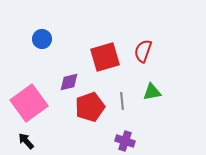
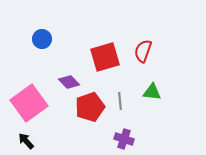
purple diamond: rotated 60 degrees clockwise
green triangle: rotated 18 degrees clockwise
gray line: moved 2 px left
purple cross: moved 1 px left, 2 px up
